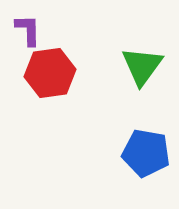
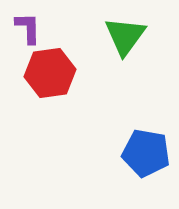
purple L-shape: moved 2 px up
green triangle: moved 17 px left, 30 px up
